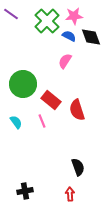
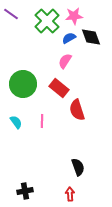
blue semicircle: moved 2 px down; rotated 56 degrees counterclockwise
red rectangle: moved 8 px right, 12 px up
pink line: rotated 24 degrees clockwise
